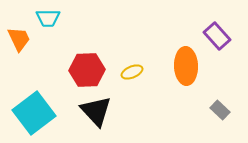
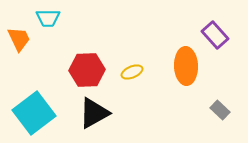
purple rectangle: moved 2 px left, 1 px up
black triangle: moved 2 px left, 2 px down; rotated 44 degrees clockwise
